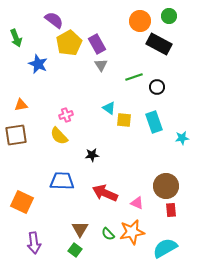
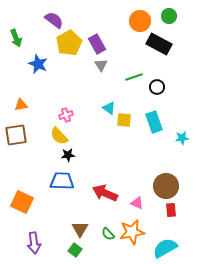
black star: moved 24 px left
